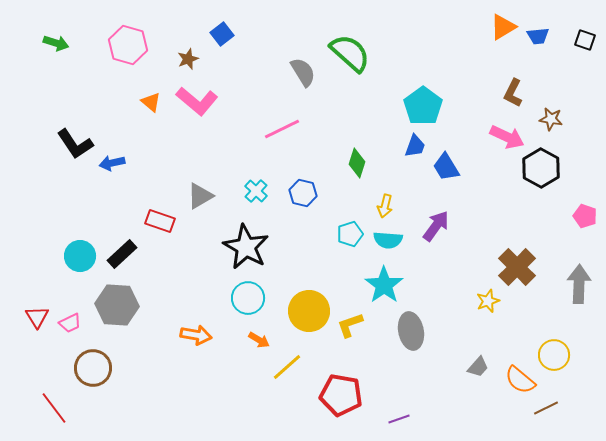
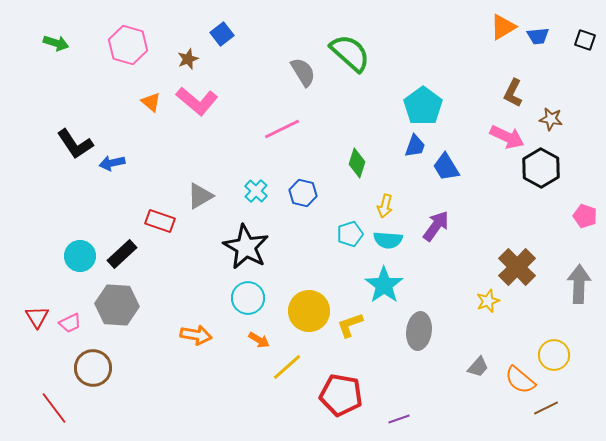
gray ellipse at (411, 331): moved 8 px right; rotated 18 degrees clockwise
